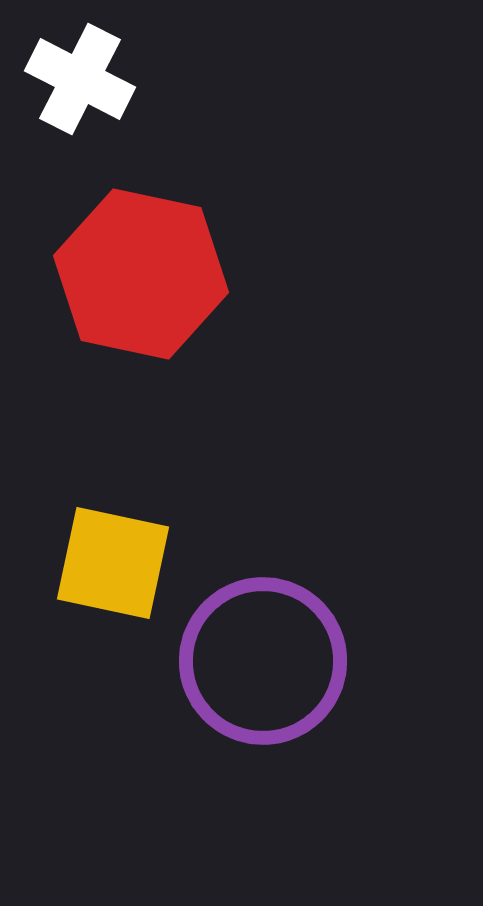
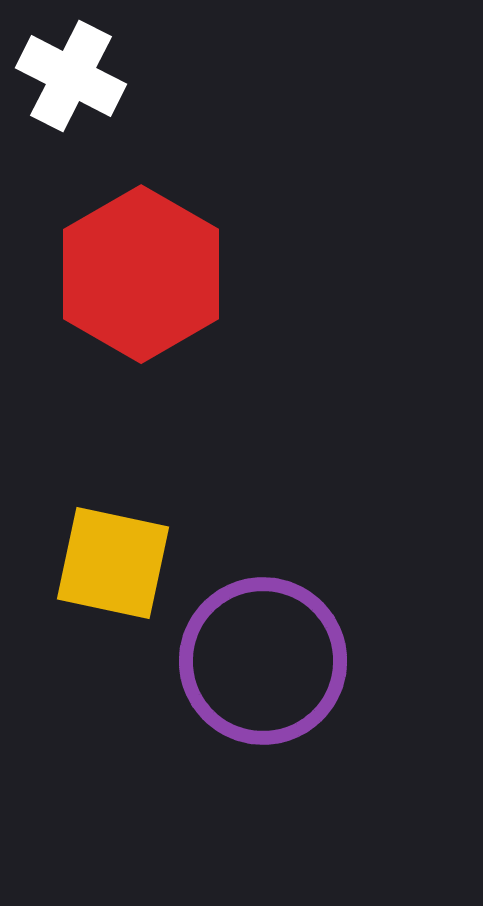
white cross: moved 9 px left, 3 px up
red hexagon: rotated 18 degrees clockwise
